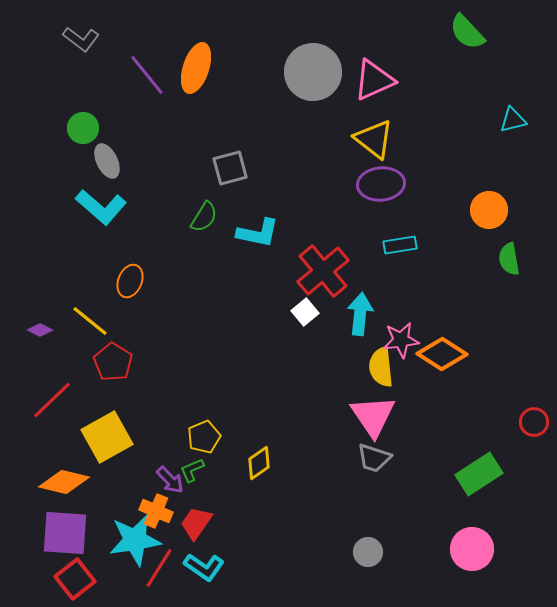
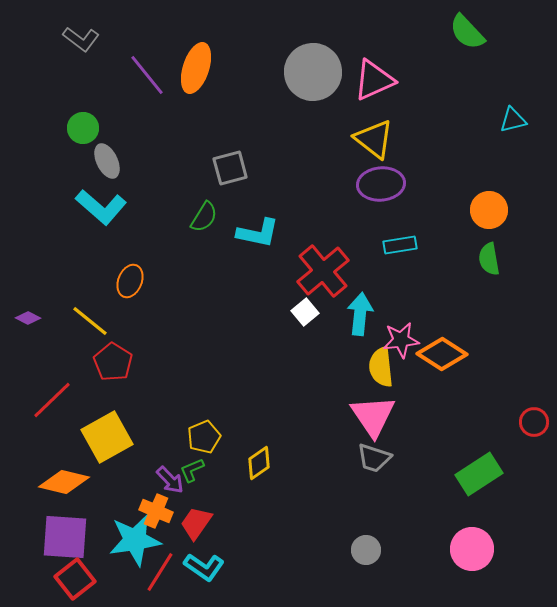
green semicircle at (509, 259): moved 20 px left
purple diamond at (40, 330): moved 12 px left, 12 px up
purple square at (65, 533): moved 4 px down
gray circle at (368, 552): moved 2 px left, 2 px up
red line at (159, 568): moved 1 px right, 4 px down
